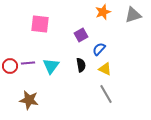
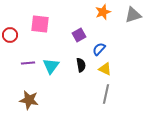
purple square: moved 2 px left
red circle: moved 31 px up
gray line: rotated 42 degrees clockwise
